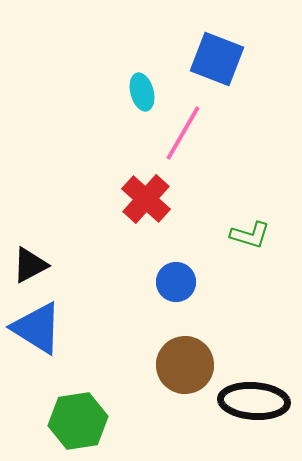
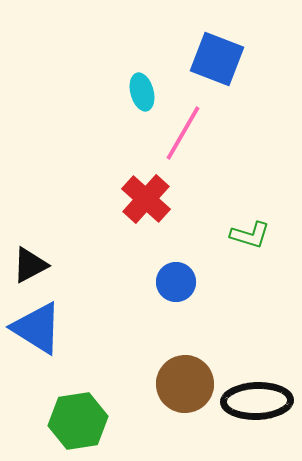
brown circle: moved 19 px down
black ellipse: moved 3 px right; rotated 6 degrees counterclockwise
